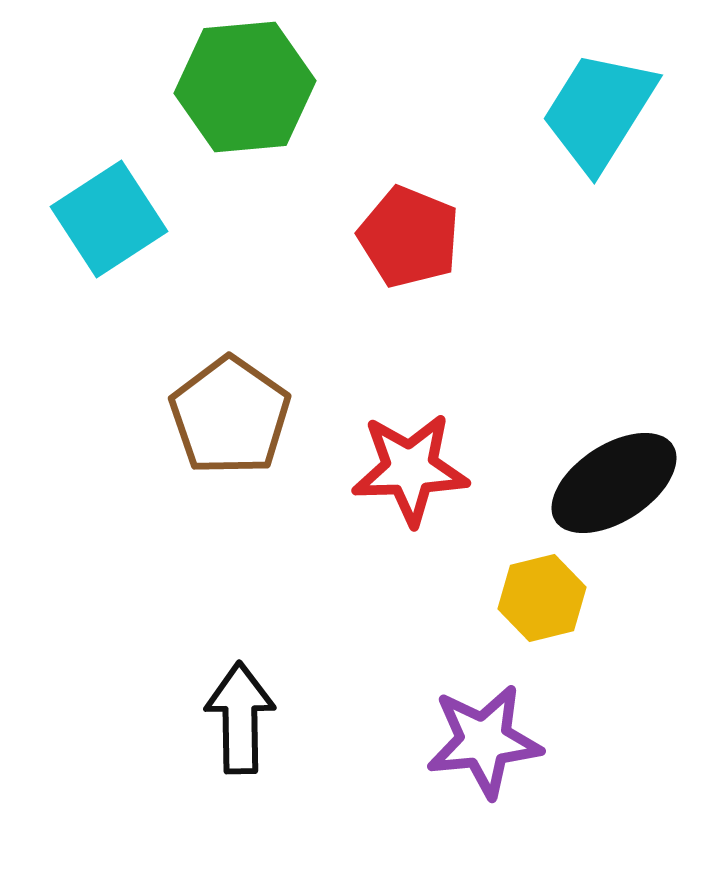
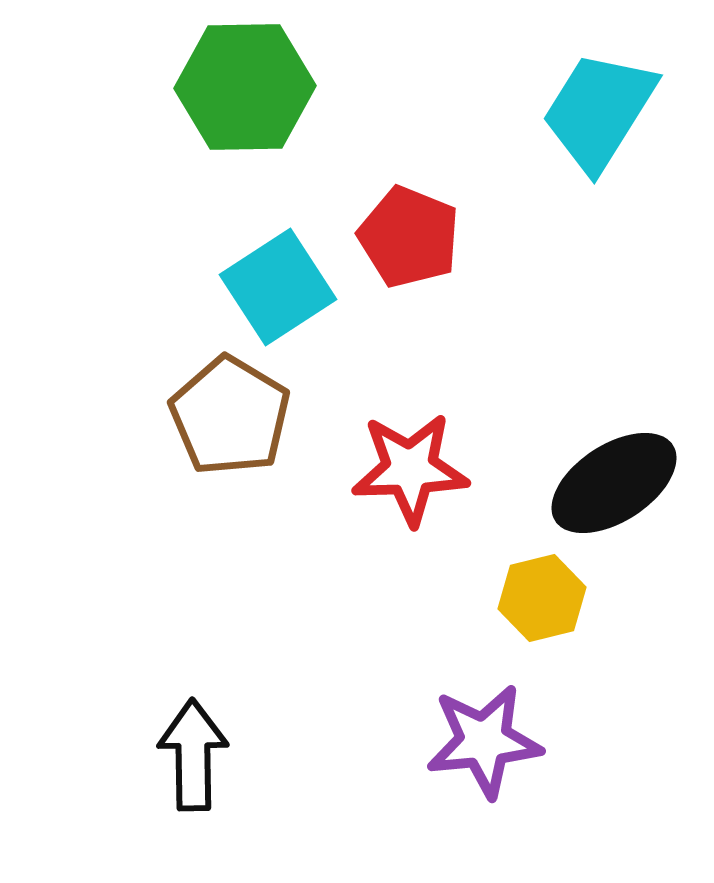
green hexagon: rotated 4 degrees clockwise
cyan square: moved 169 px right, 68 px down
brown pentagon: rotated 4 degrees counterclockwise
black arrow: moved 47 px left, 37 px down
